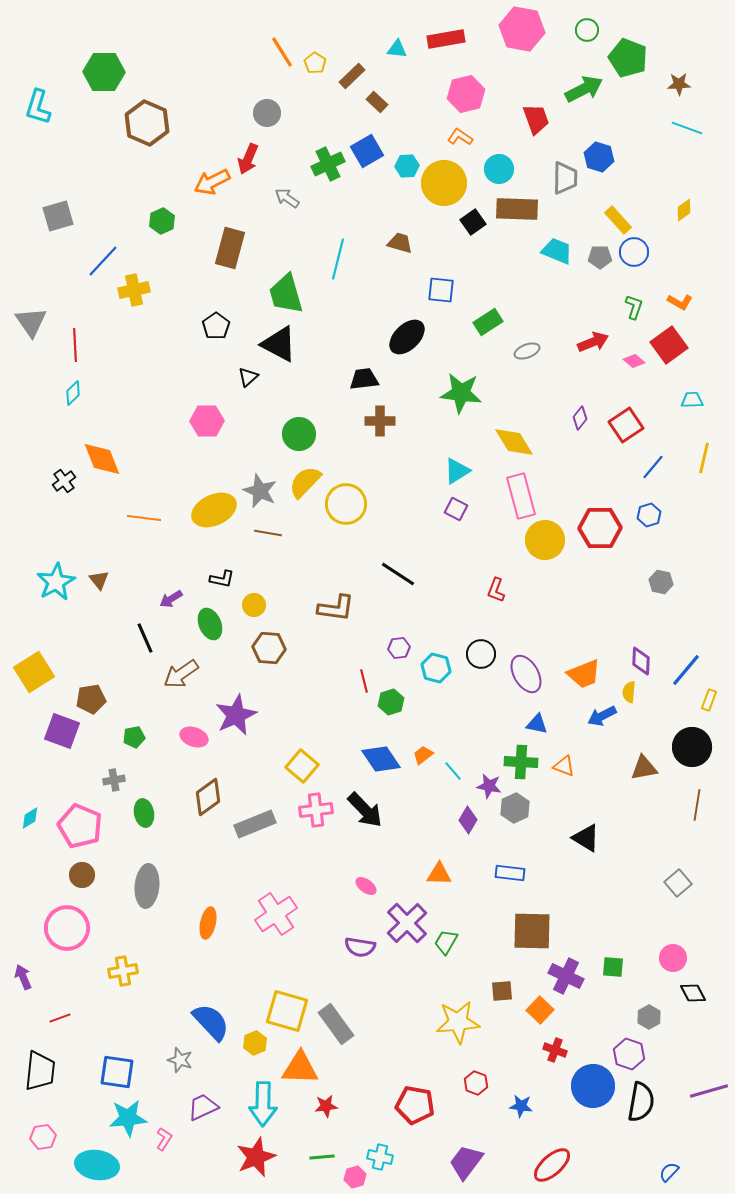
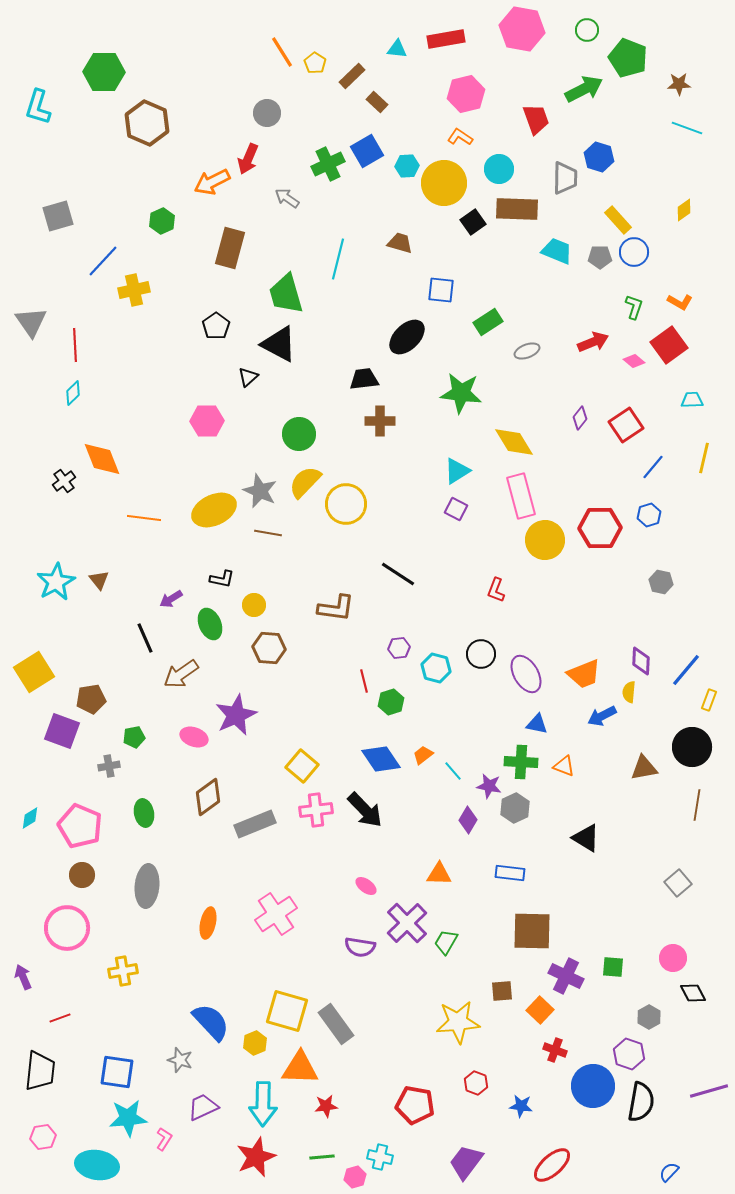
gray cross at (114, 780): moved 5 px left, 14 px up
